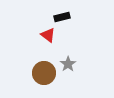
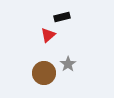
red triangle: rotated 42 degrees clockwise
